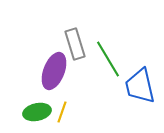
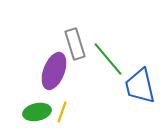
green line: rotated 9 degrees counterclockwise
